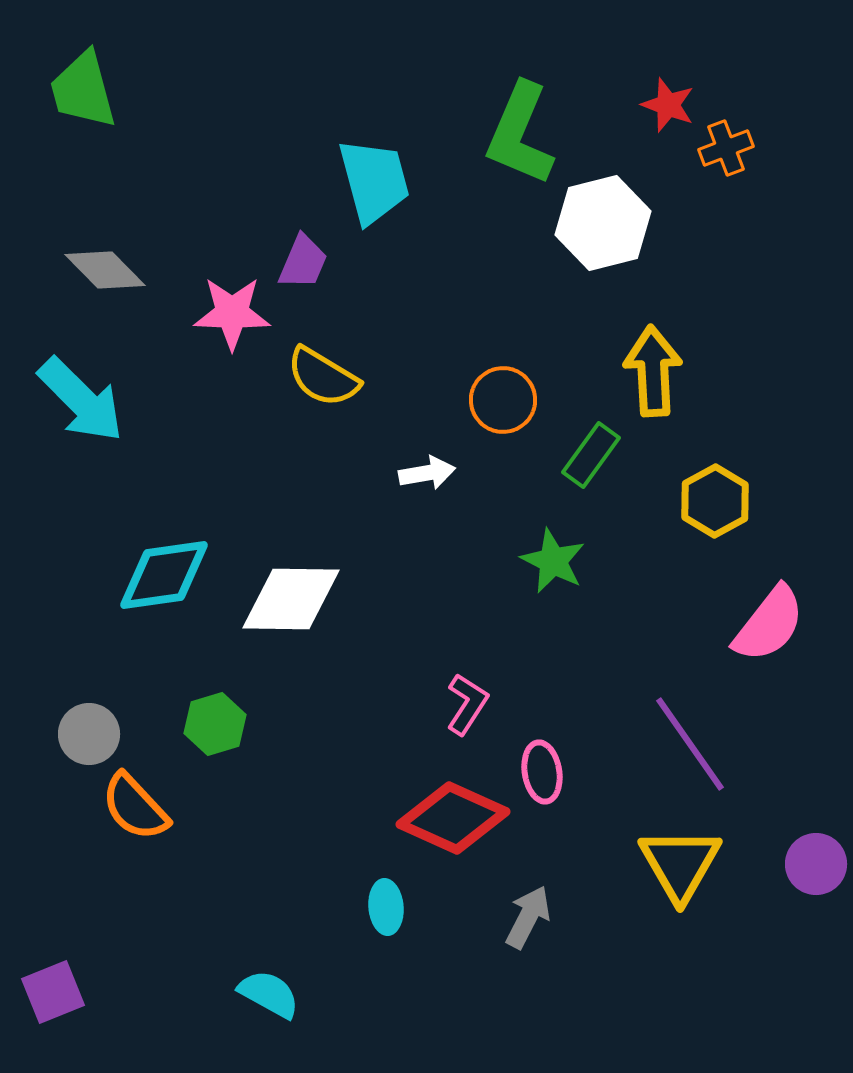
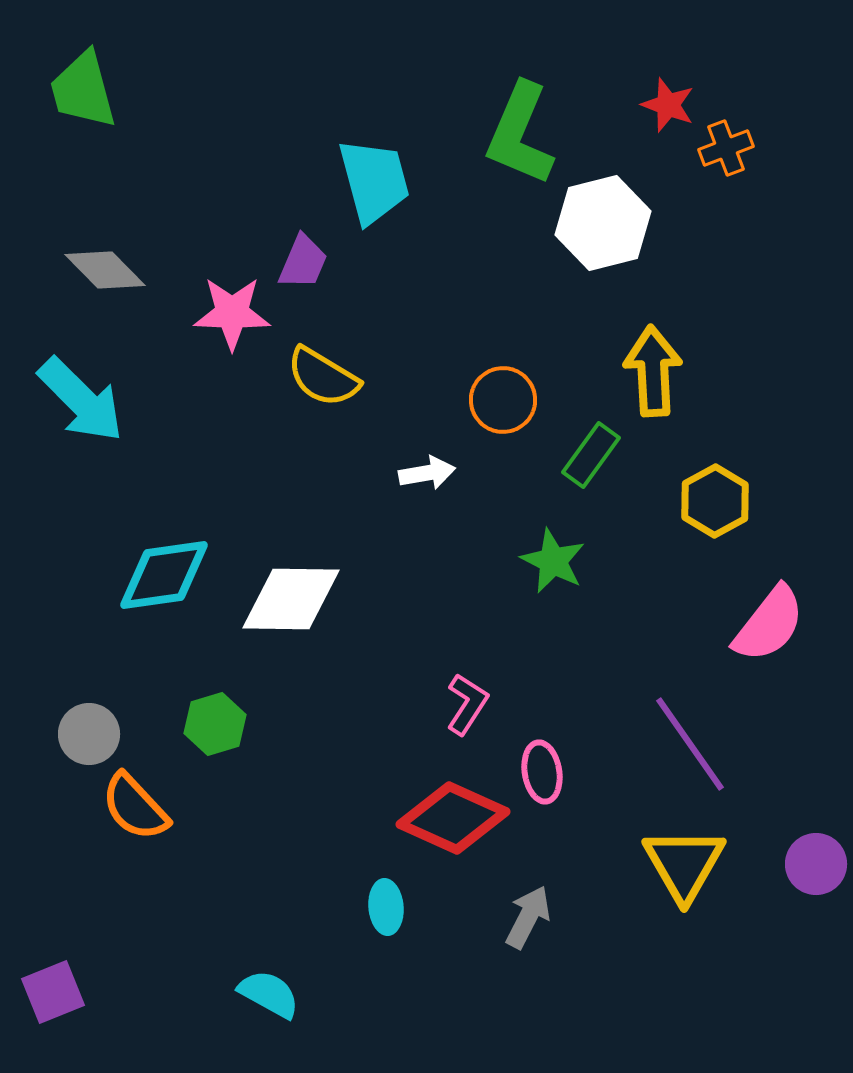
yellow triangle: moved 4 px right
